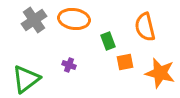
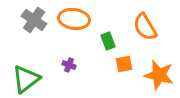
gray cross: rotated 20 degrees counterclockwise
orange semicircle: rotated 16 degrees counterclockwise
orange square: moved 1 px left, 2 px down
orange star: moved 1 px left, 2 px down
